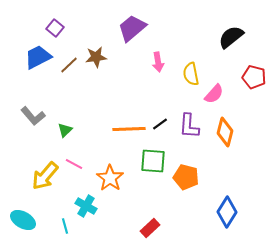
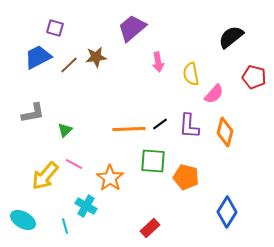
purple square: rotated 24 degrees counterclockwise
gray L-shape: moved 3 px up; rotated 60 degrees counterclockwise
